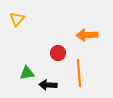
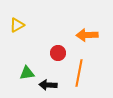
yellow triangle: moved 6 px down; rotated 21 degrees clockwise
orange line: rotated 16 degrees clockwise
